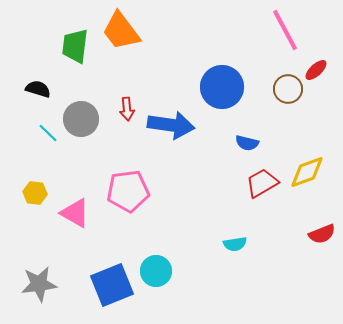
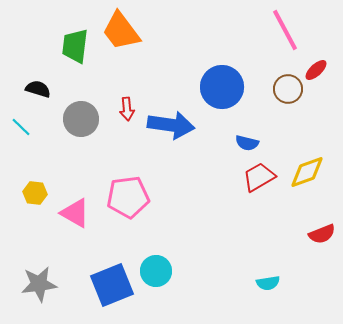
cyan line: moved 27 px left, 6 px up
red trapezoid: moved 3 px left, 6 px up
pink pentagon: moved 6 px down
cyan semicircle: moved 33 px right, 39 px down
